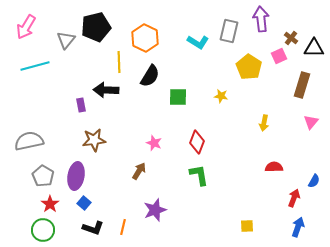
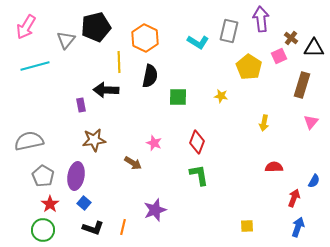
black semicircle: rotated 20 degrees counterclockwise
brown arrow: moved 6 px left, 8 px up; rotated 90 degrees clockwise
